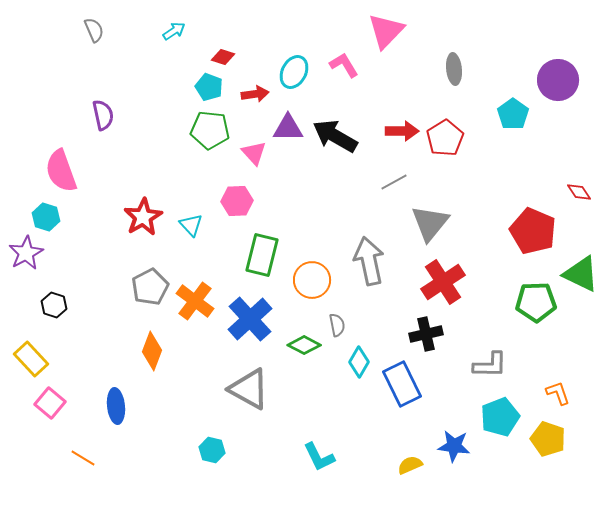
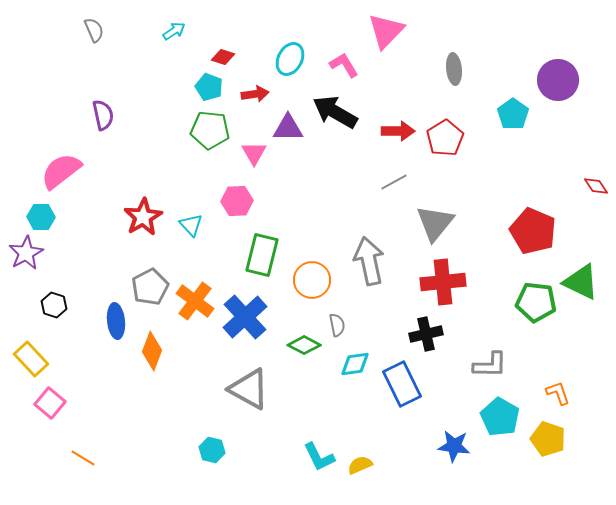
cyan ellipse at (294, 72): moved 4 px left, 13 px up
red arrow at (402, 131): moved 4 px left
black arrow at (335, 136): moved 24 px up
pink triangle at (254, 153): rotated 12 degrees clockwise
pink semicircle at (61, 171): rotated 72 degrees clockwise
red diamond at (579, 192): moved 17 px right, 6 px up
cyan hexagon at (46, 217): moved 5 px left; rotated 16 degrees counterclockwise
gray triangle at (430, 223): moved 5 px right
green triangle at (581, 274): moved 8 px down
red cross at (443, 282): rotated 27 degrees clockwise
green pentagon at (536, 302): rotated 9 degrees clockwise
blue cross at (250, 319): moved 5 px left, 2 px up
cyan diamond at (359, 362): moved 4 px left, 2 px down; rotated 52 degrees clockwise
blue ellipse at (116, 406): moved 85 px up
cyan pentagon at (500, 417): rotated 21 degrees counterclockwise
yellow semicircle at (410, 465): moved 50 px left
